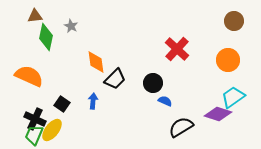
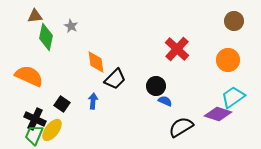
black circle: moved 3 px right, 3 px down
